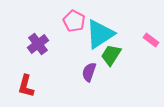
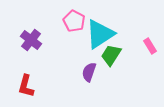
pink rectangle: moved 1 px left, 6 px down; rotated 21 degrees clockwise
purple cross: moved 7 px left, 4 px up; rotated 15 degrees counterclockwise
